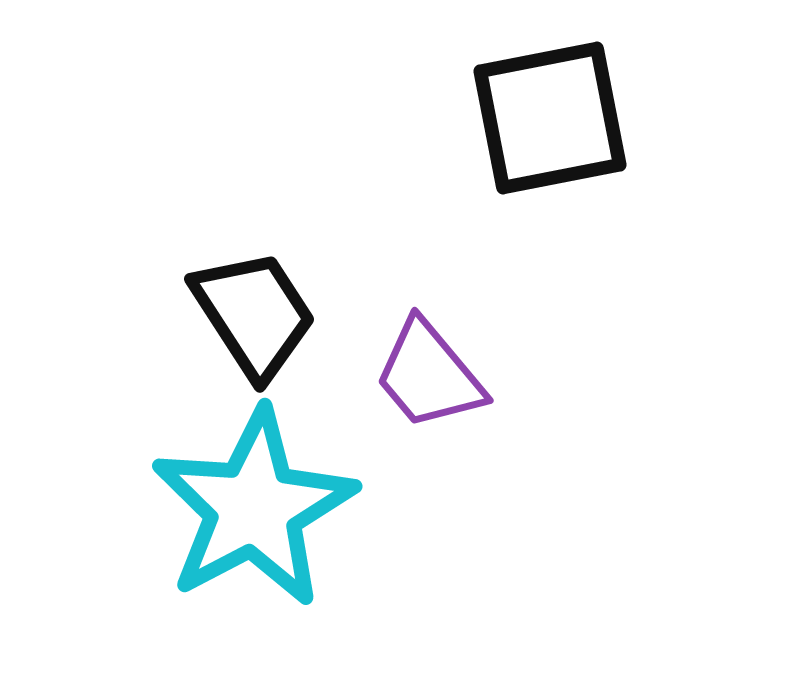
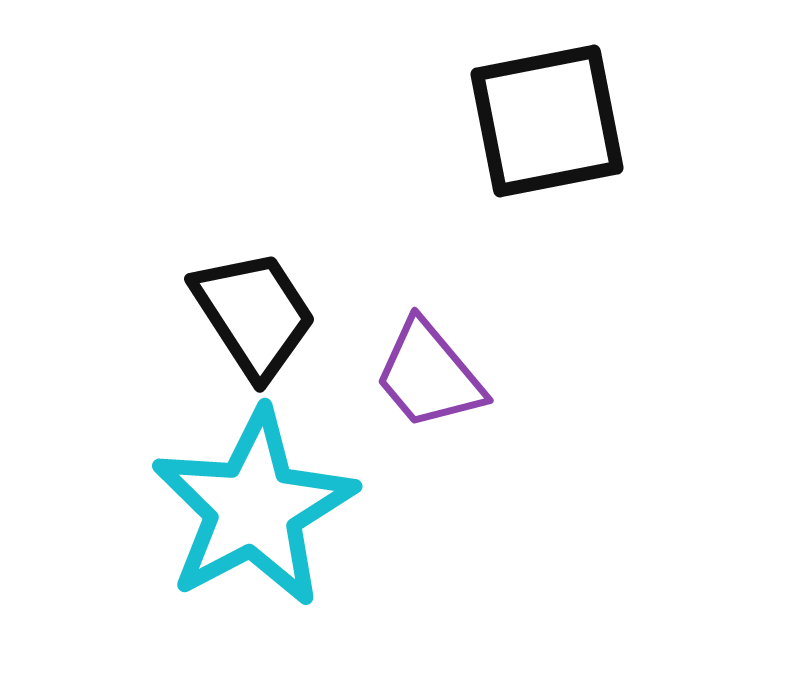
black square: moved 3 px left, 3 px down
